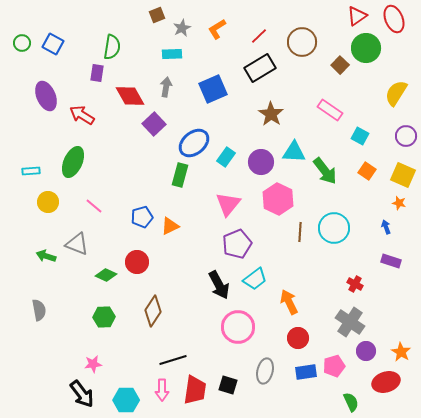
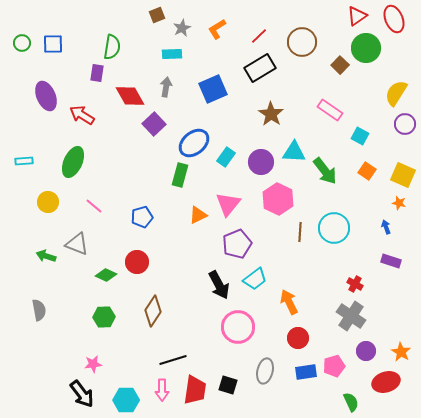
blue square at (53, 44): rotated 30 degrees counterclockwise
purple circle at (406, 136): moved 1 px left, 12 px up
cyan rectangle at (31, 171): moved 7 px left, 10 px up
orange triangle at (170, 226): moved 28 px right, 11 px up
gray cross at (350, 322): moved 1 px right, 6 px up
